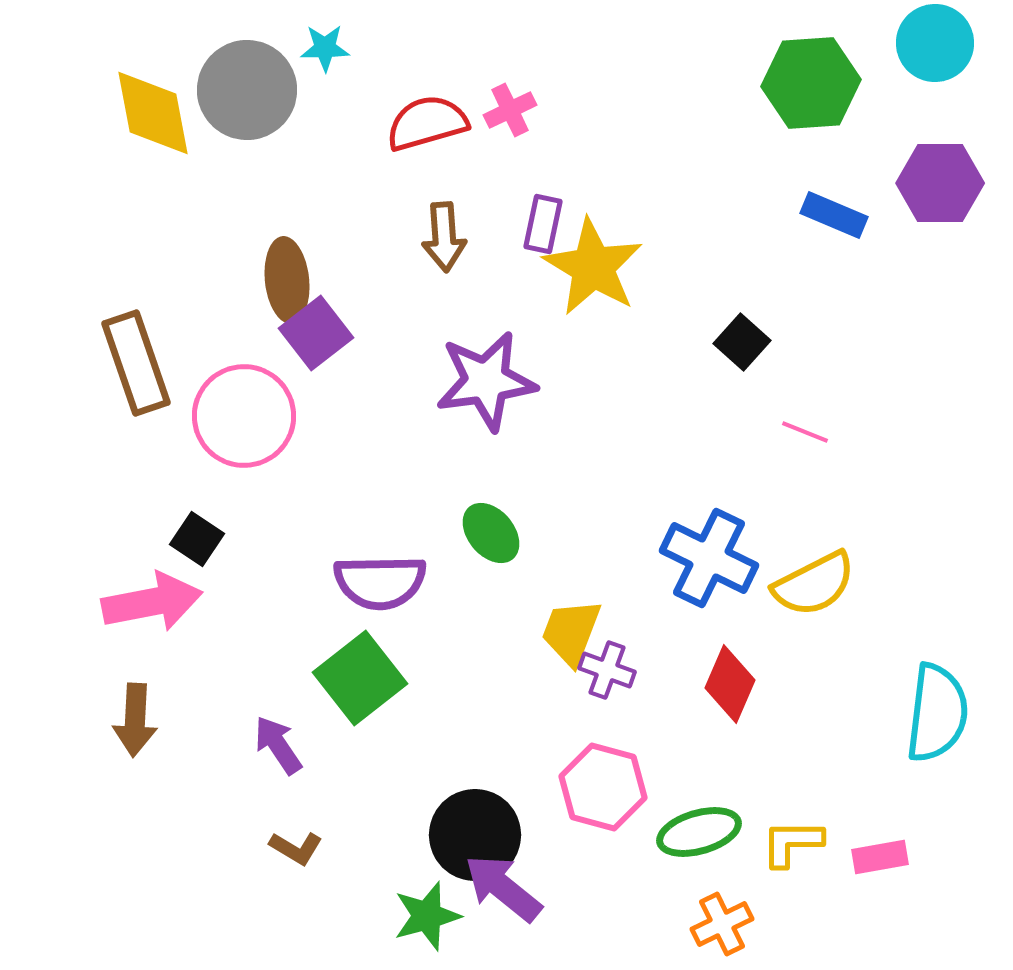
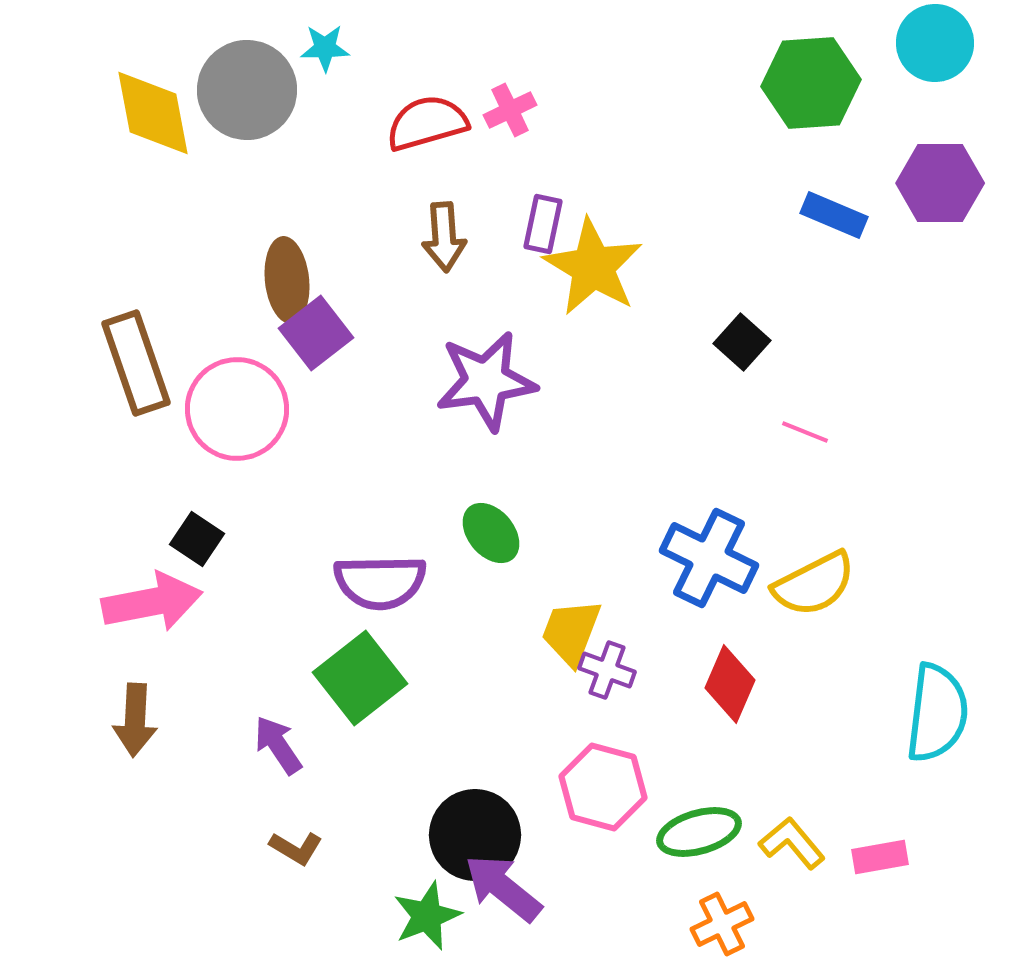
pink circle at (244, 416): moved 7 px left, 7 px up
yellow L-shape at (792, 843): rotated 50 degrees clockwise
green star at (427, 916): rotated 6 degrees counterclockwise
